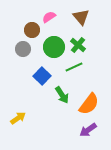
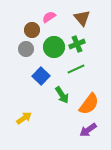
brown triangle: moved 1 px right, 1 px down
green cross: moved 1 px left, 1 px up; rotated 28 degrees clockwise
gray circle: moved 3 px right
green line: moved 2 px right, 2 px down
blue square: moved 1 px left
yellow arrow: moved 6 px right
